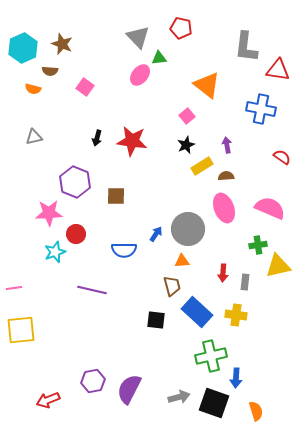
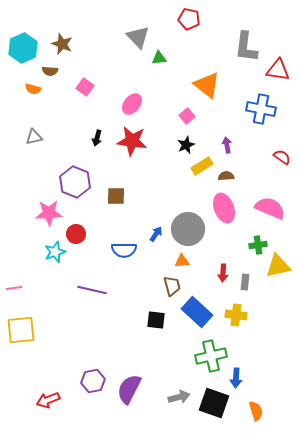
red pentagon at (181, 28): moved 8 px right, 9 px up
pink ellipse at (140, 75): moved 8 px left, 29 px down
